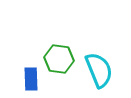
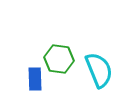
blue rectangle: moved 4 px right
